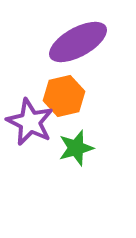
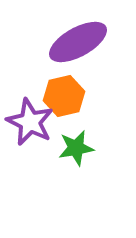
green star: rotated 6 degrees clockwise
